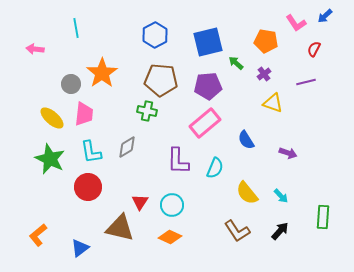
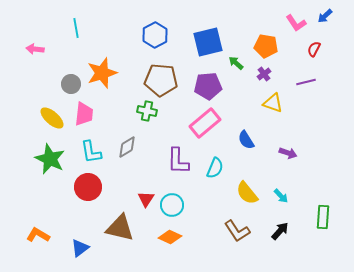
orange pentagon: moved 5 px down
orange star: rotated 16 degrees clockwise
red triangle: moved 6 px right, 3 px up
orange L-shape: rotated 70 degrees clockwise
